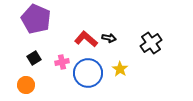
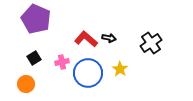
orange circle: moved 1 px up
